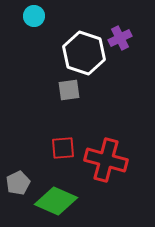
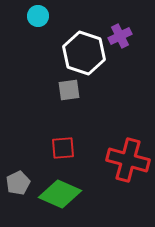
cyan circle: moved 4 px right
purple cross: moved 2 px up
red cross: moved 22 px right
green diamond: moved 4 px right, 7 px up
